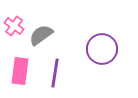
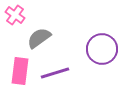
pink cross: moved 1 px right, 11 px up
gray semicircle: moved 2 px left, 3 px down
purple line: rotated 64 degrees clockwise
